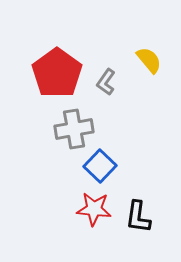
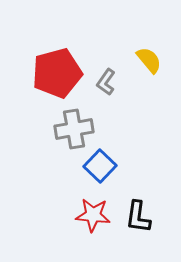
red pentagon: rotated 21 degrees clockwise
red star: moved 1 px left, 6 px down
